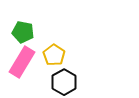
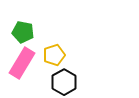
yellow pentagon: rotated 20 degrees clockwise
pink rectangle: moved 1 px down
